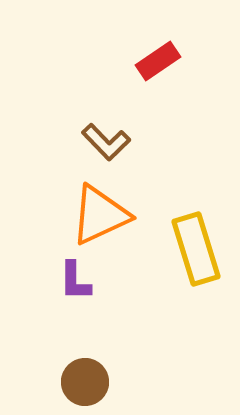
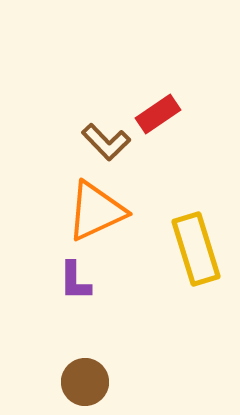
red rectangle: moved 53 px down
orange triangle: moved 4 px left, 4 px up
